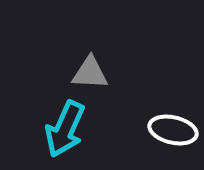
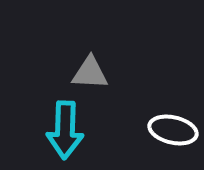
cyan arrow: moved 1 px down; rotated 22 degrees counterclockwise
